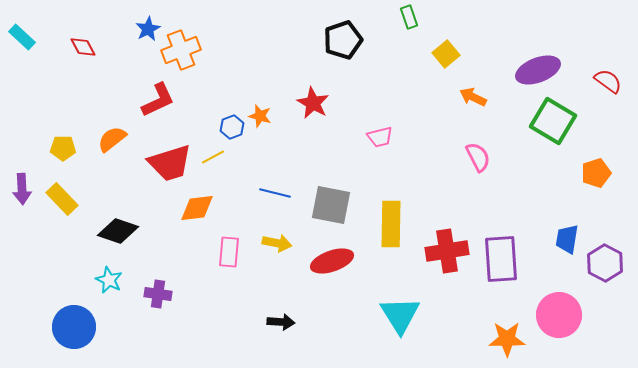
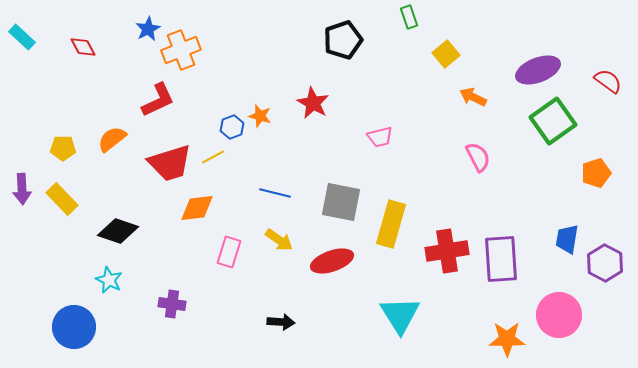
green square at (553, 121): rotated 24 degrees clockwise
gray square at (331, 205): moved 10 px right, 3 px up
yellow rectangle at (391, 224): rotated 15 degrees clockwise
yellow arrow at (277, 243): moved 2 px right, 3 px up; rotated 24 degrees clockwise
pink rectangle at (229, 252): rotated 12 degrees clockwise
purple cross at (158, 294): moved 14 px right, 10 px down
